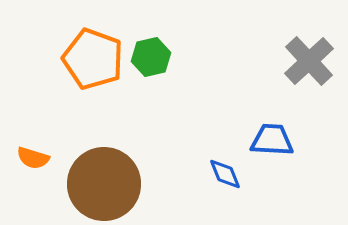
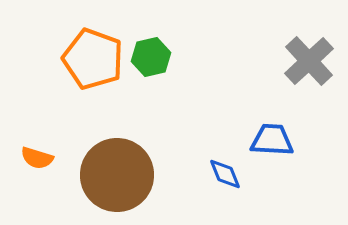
orange semicircle: moved 4 px right
brown circle: moved 13 px right, 9 px up
